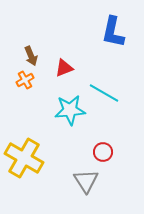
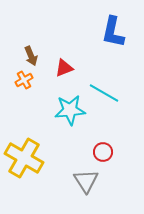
orange cross: moved 1 px left
